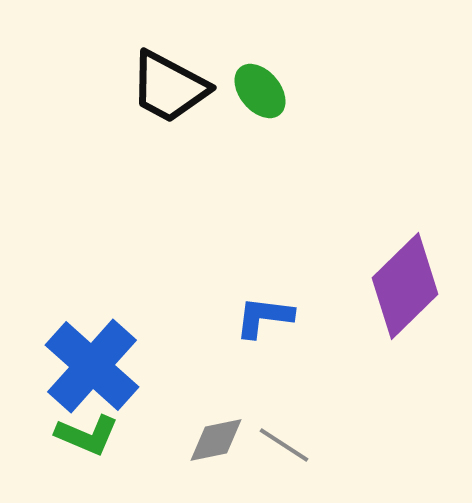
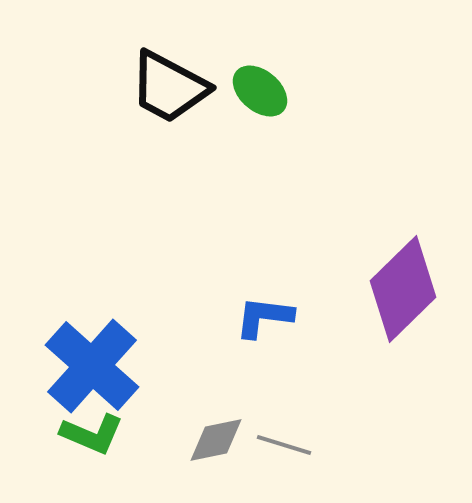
green ellipse: rotated 10 degrees counterclockwise
purple diamond: moved 2 px left, 3 px down
green L-shape: moved 5 px right, 1 px up
gray line: rotated 16 degrees counterclockwise
